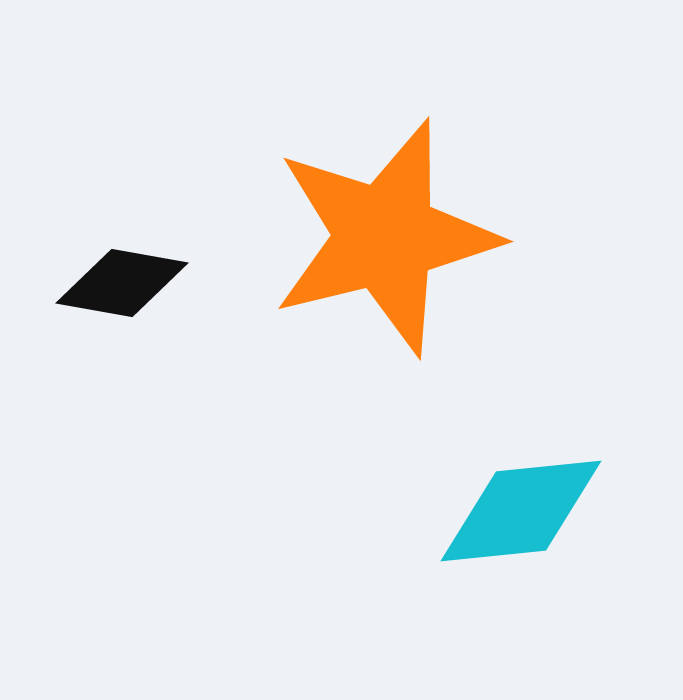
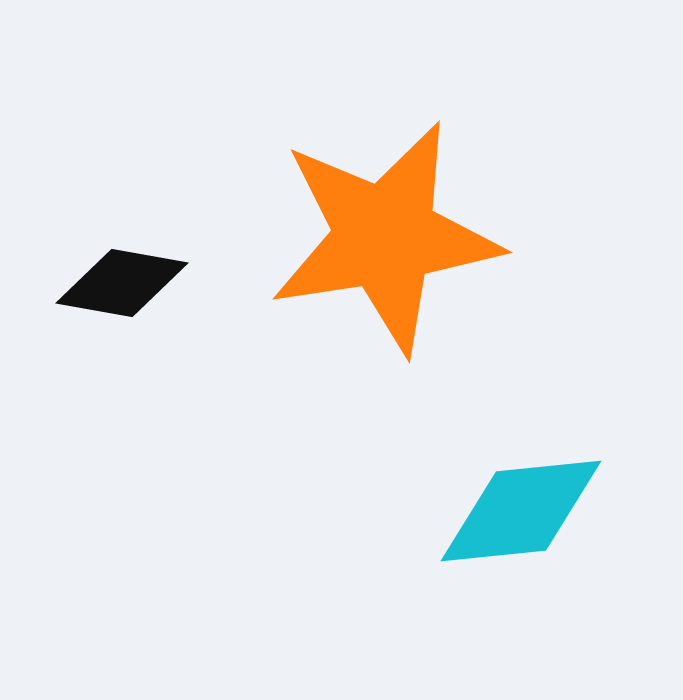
orange star: rotated 5 degrees clockwise
